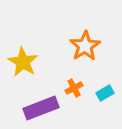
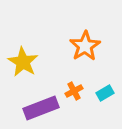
orange cross: moved 3 px down
